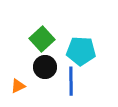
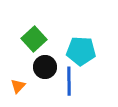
green square: moved 8 px left
blue line: moved 2 px left
orange triangle: rotated 21 degrees counterclockwise
